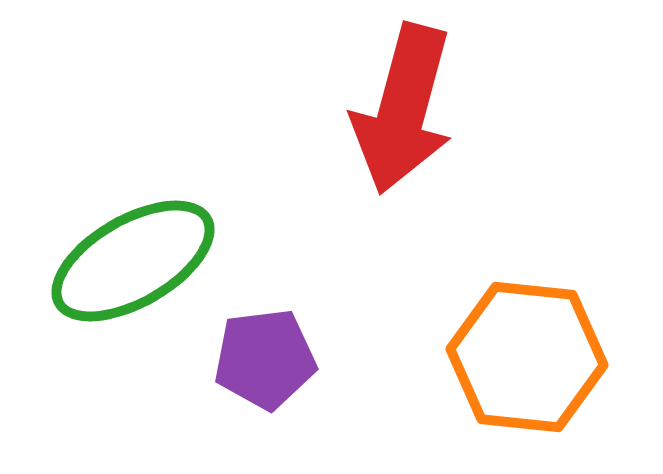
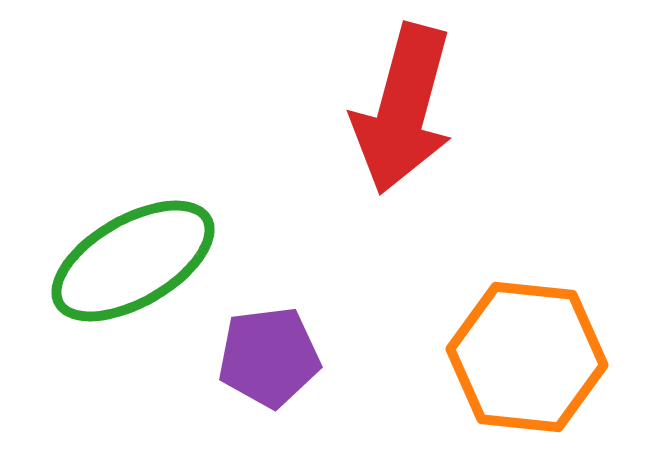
purple pentagon: moved 4 px right, 2 px up
